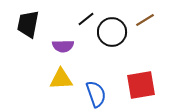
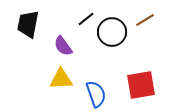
purple semicircle: rotated 55 degrees clockwise
